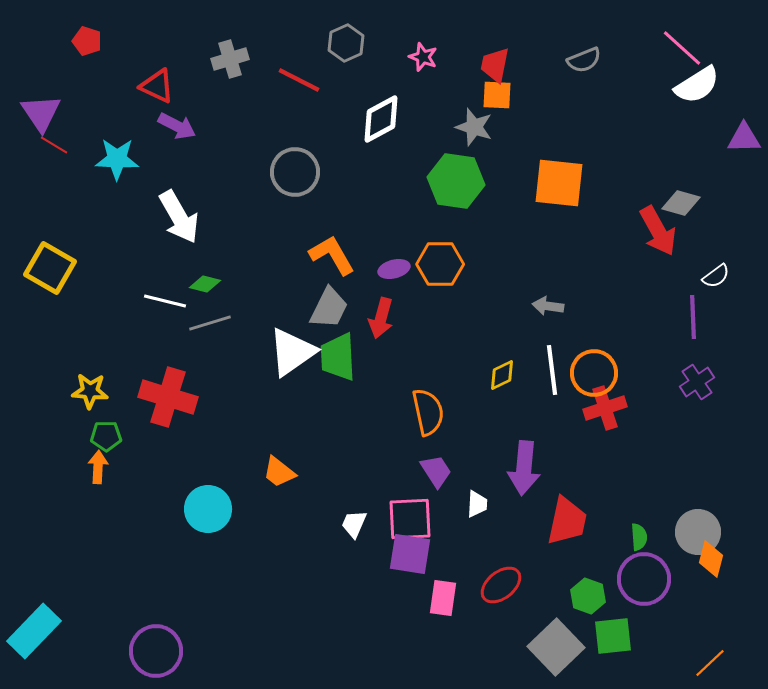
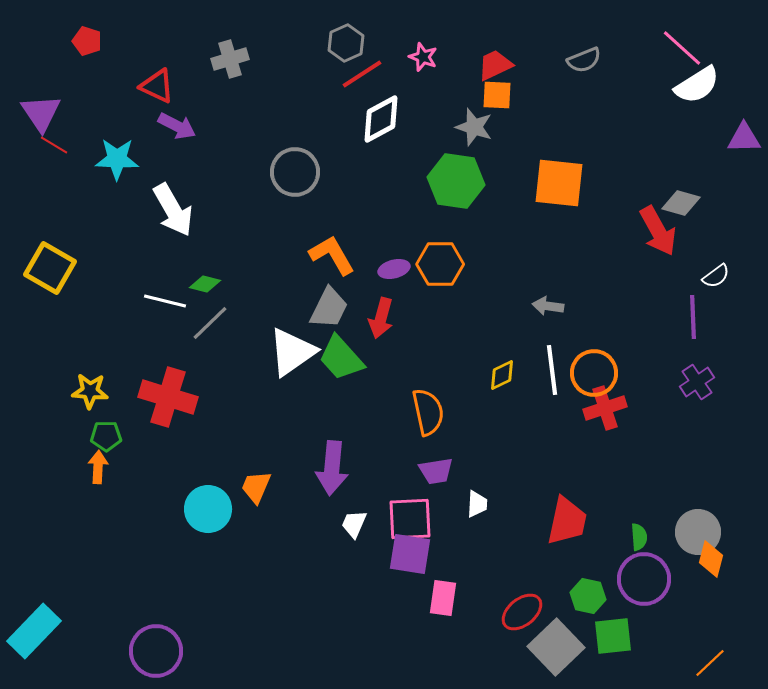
red trapezoid at (495, 65): rotated 54 degrees clockwise
red line at (299, 80): moved 63 px right, 6 px up; rotated 60 degrees counterclockwise
white arrow at (179, 217): moved 6 px left, 7 px up
gray line at (210, 323): rotated 27 degrees counterclockwise
green trapezoid at (338, 357): moved 3 px right, 1 px down; rotated 39 degrees counterclockwise
purple arrow at (524, 468): moved 192 px left
purple trapezoid at (436, 471): rotated 114 degrees clockwise
orange trapezoid at (279, 472): moved 23 px left, 15 px down; rotated 75 degrees clockwise
red ellipse at (501, 585): moved 21 px right, 27 px down
green hexagon at (588, 596): rotated 8 degrees counterclockwise
